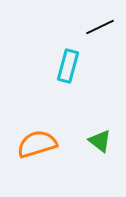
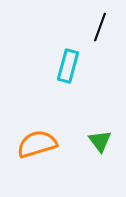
black line: rotated 44 degrees counterclockwise
green triangle: rotated 15 degrees clockwise
